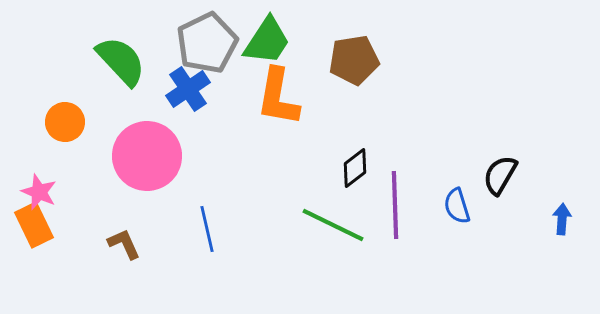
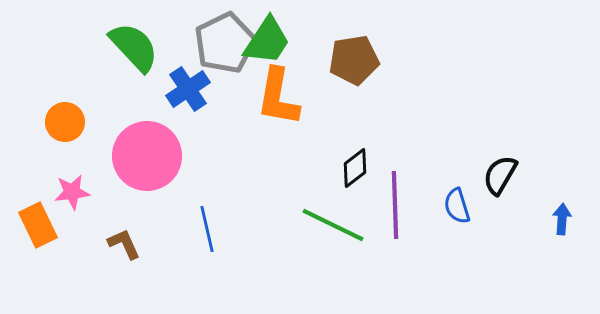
gray pentagon: moved 18 px right
green semicircle: moved 13 px right, 14 px up
pink star: moved 33 px right; rotated 30 degrees counterclockwise
orange rectangle: moved 4 px right
